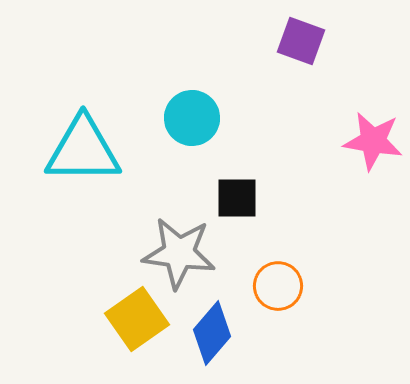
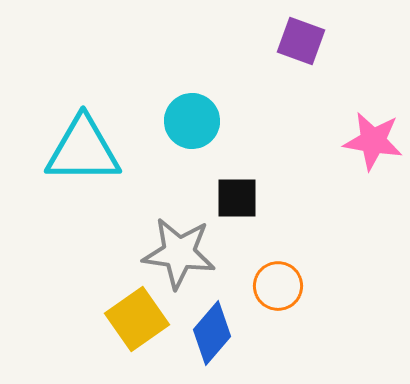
cyan circle: moved 3 px down
